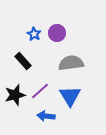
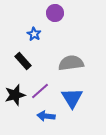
purple circle: moved 2 px left, 20 px up
blue triangle: moved 2 px right, 2 px down
